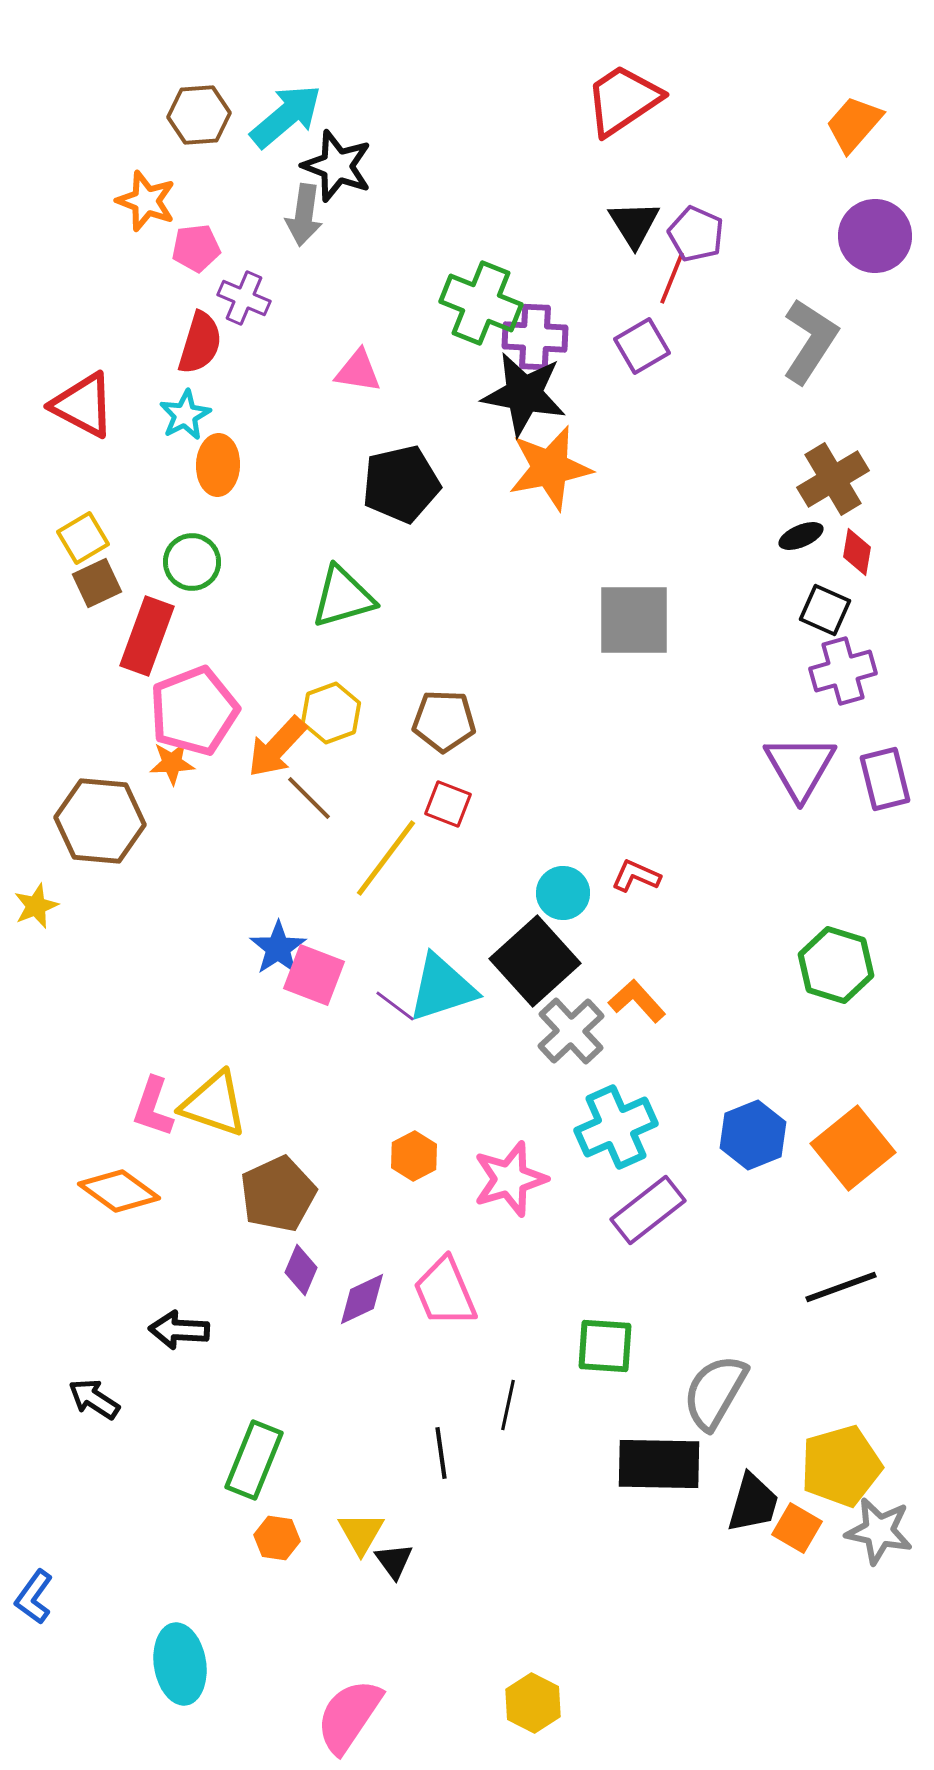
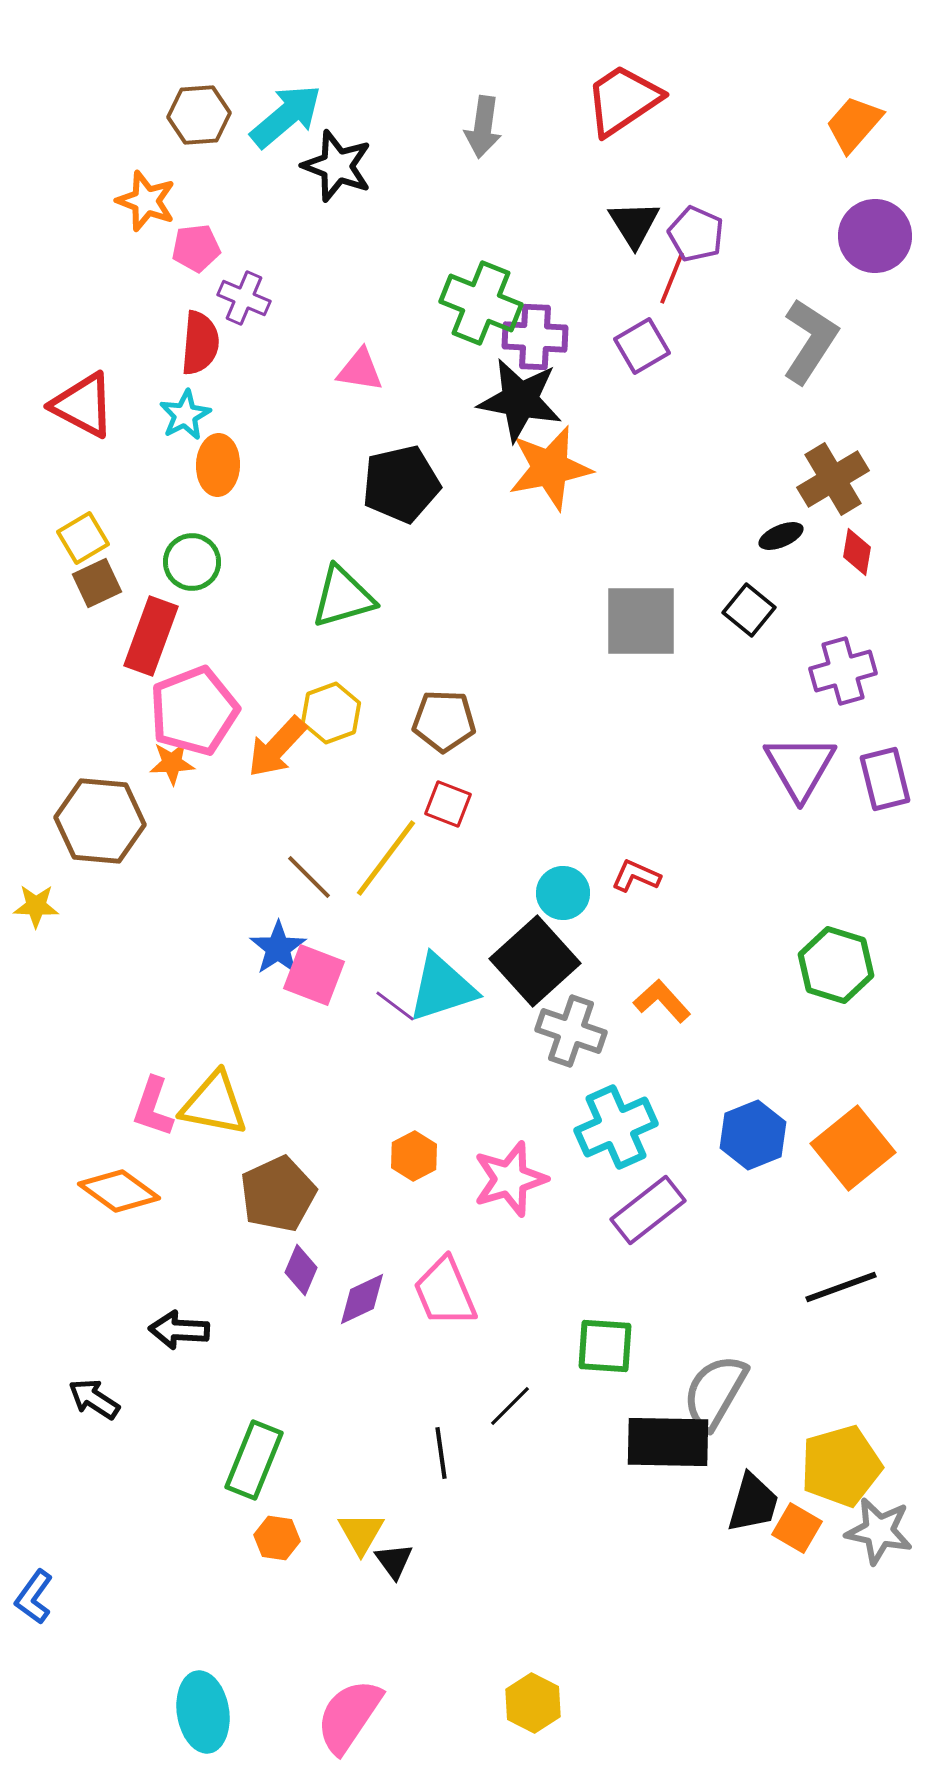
gray arrow at (304, 215): moved 179 px right, 88 px up
red semicircle at (200, 343): rotated 12 degrees counterclockwise
pink triangle at (358, 371): moved 2 px right, 1 px up
black star at (524, 394): moved 4 px left, 6 px down
black ellipse at (801, 536): moved 20 px left
black square at (825, 610): moved 76 px left; rotated 15 degrees clockwise
gray square at (634, 620): moved 7 px right, 1 px down
red rectangle at (147, 636): moved 4 px right
brown line at (309, 798): moved 79 px down
yellow star at (36, 906): rotated 24 degrees clockwise
orange L-shape at (637, 1001): moved 25 px right
gray cross at (571, 1031): rotated 28 degrees counterclockwise
yellow triangle at (214, 1104): rotated 8 degrees counterclockwise
black line at (508, 1405): moved 2 px right, 1 px down; rotated 33 degrees clockwise
black rectangle at (659, 1464): moved 9 px right, 22 px up
cyan ellipse at (180, 1664): moved 23 px right, 48 px down
